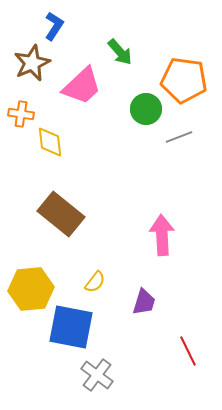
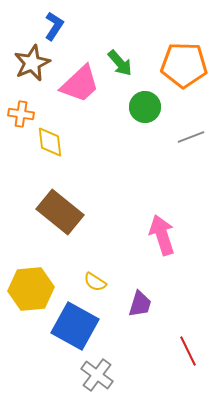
green arrow: moved 11 px down
orange pentagon: moved 15 px up; rotated 6 degrees counterclockwise
pink trapezoid: moved 2 px left, 2 px up
green circle: moved 1 px left, 2 px up
gray line: moved 12 px right
brown rectangle: moved 1 px left, 2 px up
pink arrow: rotated 15 degrees counterclockwise
yellow semicircle: rotated 85 degrees clockwise
purple trapezoid: moved 4 px left, 2 px down
blue square: moved 4 px right, 1 px up; rotated 18 degrees clockwise
